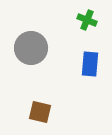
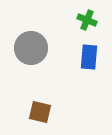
blue rectangle: moved 1 px left, 7 px up
